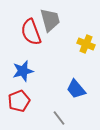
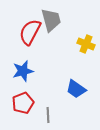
gray trapezoid: moved 1 px right
red semicircle: moved 1 px left; rotated 48 degrees clockwise
blue trapezoid: rotated 15 degrees counterclockwise
red pentagon: moved 4 px right, 2 px down
gray line: moved 11 px left, 3 px up; rotated 35 degrees clockwise
